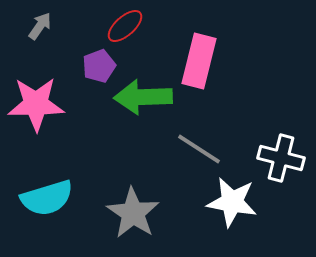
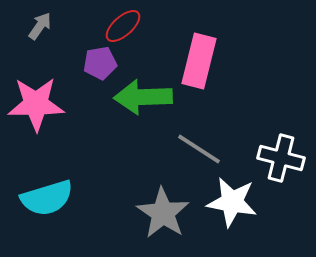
red ellipse: moved 2 px left
purple pentagon: moved 1 px right, 3 px up; rotated 12 degrees clockwise
gray star: moved 30 px right
